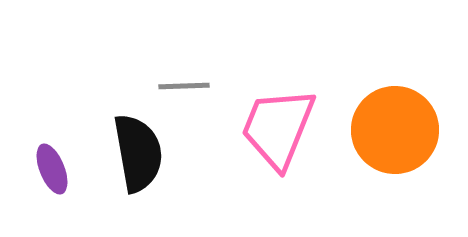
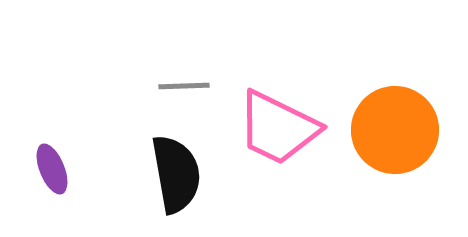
pink trapezoid: rotated 86 degrees counterclockwise
black semicircle: moved 38 px right, 21 px down
